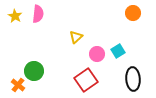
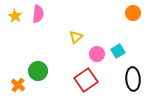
green circle: moved 4 px right
